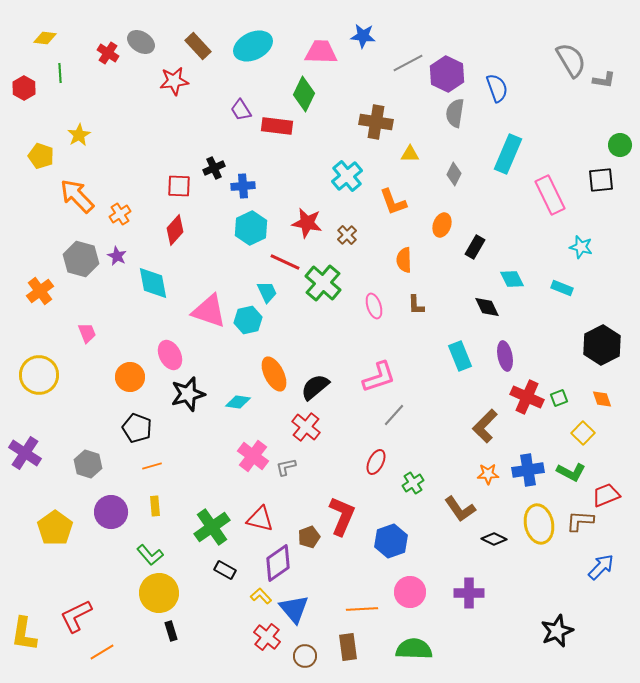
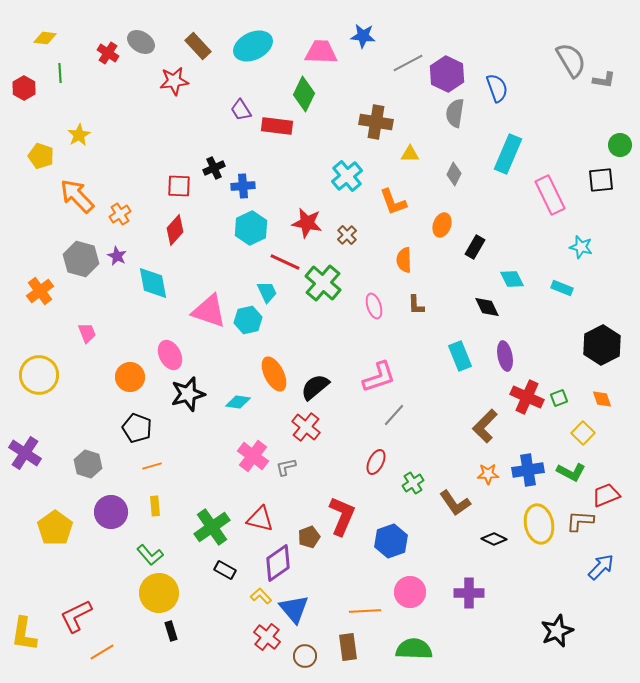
brown L-shape at (460, 509): moved 5 px left, 6 px up
orange line at (362, 609): moved 3 px right, 2 px down
